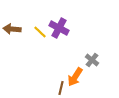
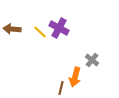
orange arrow: rotated 18 degrees counterclockwise
